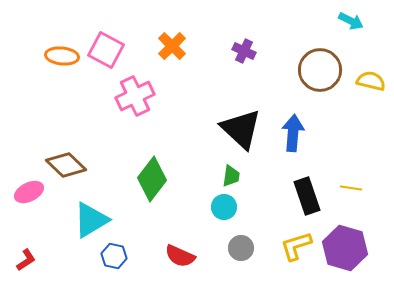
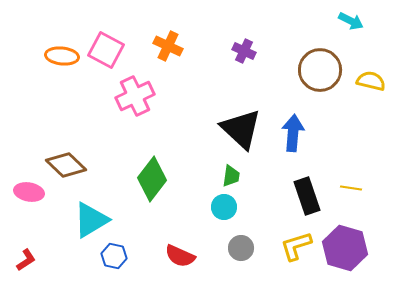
orange cross: moved 4 px left; rotated 20 degrees counterclockwise
pink ellipse: rotated 36 degrees clockwise
